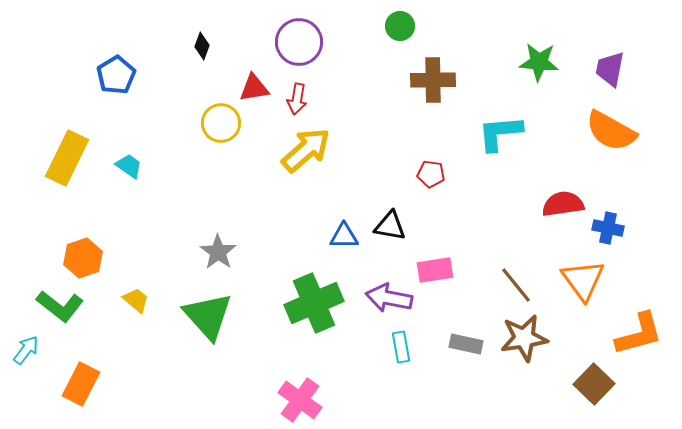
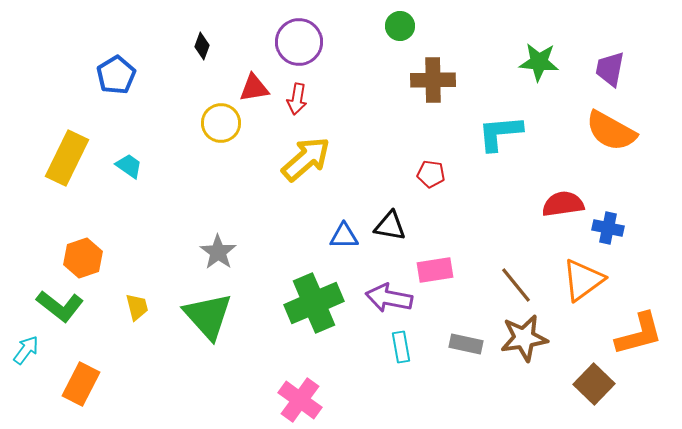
yellow arrow: moved 9 px down
orange triangle: rotated 30 degrees clockwise
yellow trapezoid: moved 1 px right, 7 px down; rotated 36 degrees clockwise
